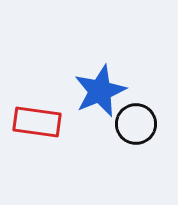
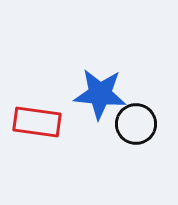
blue star: moved 3 px down; rotated 28 degrees clockwise
